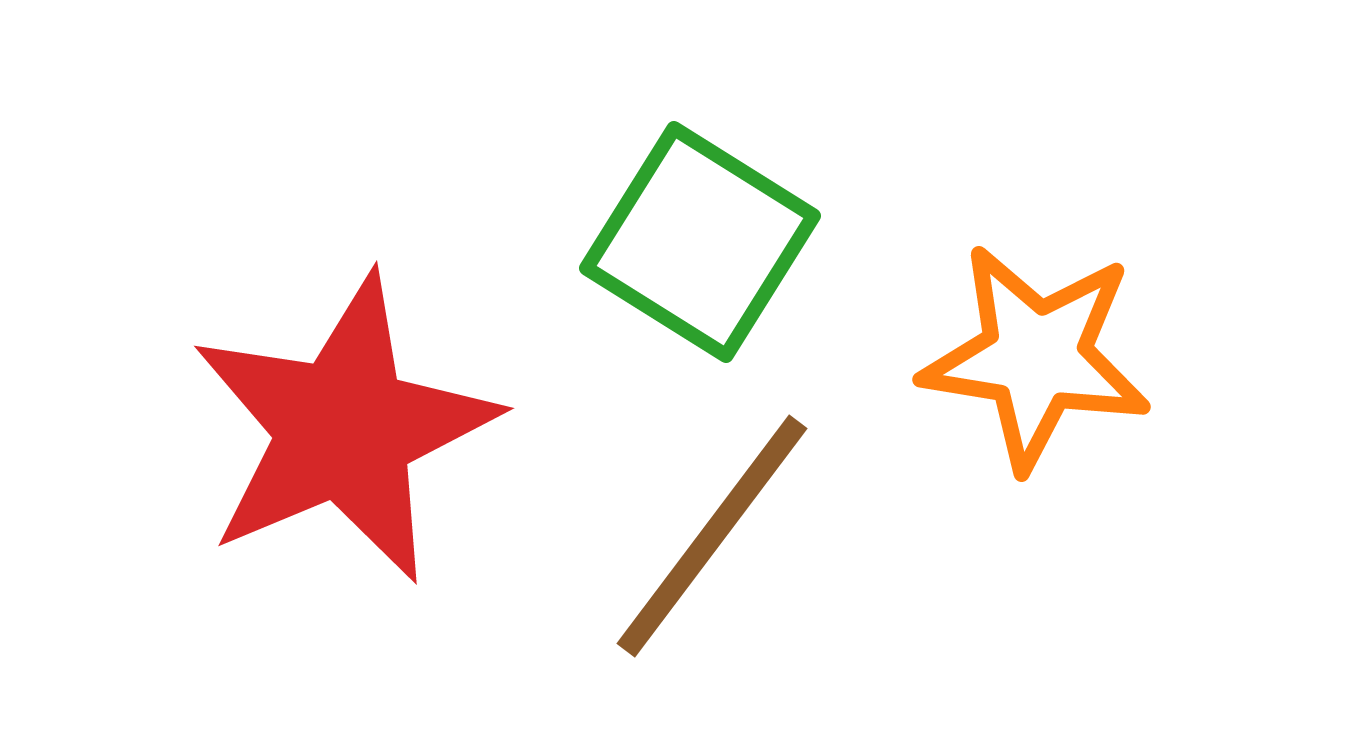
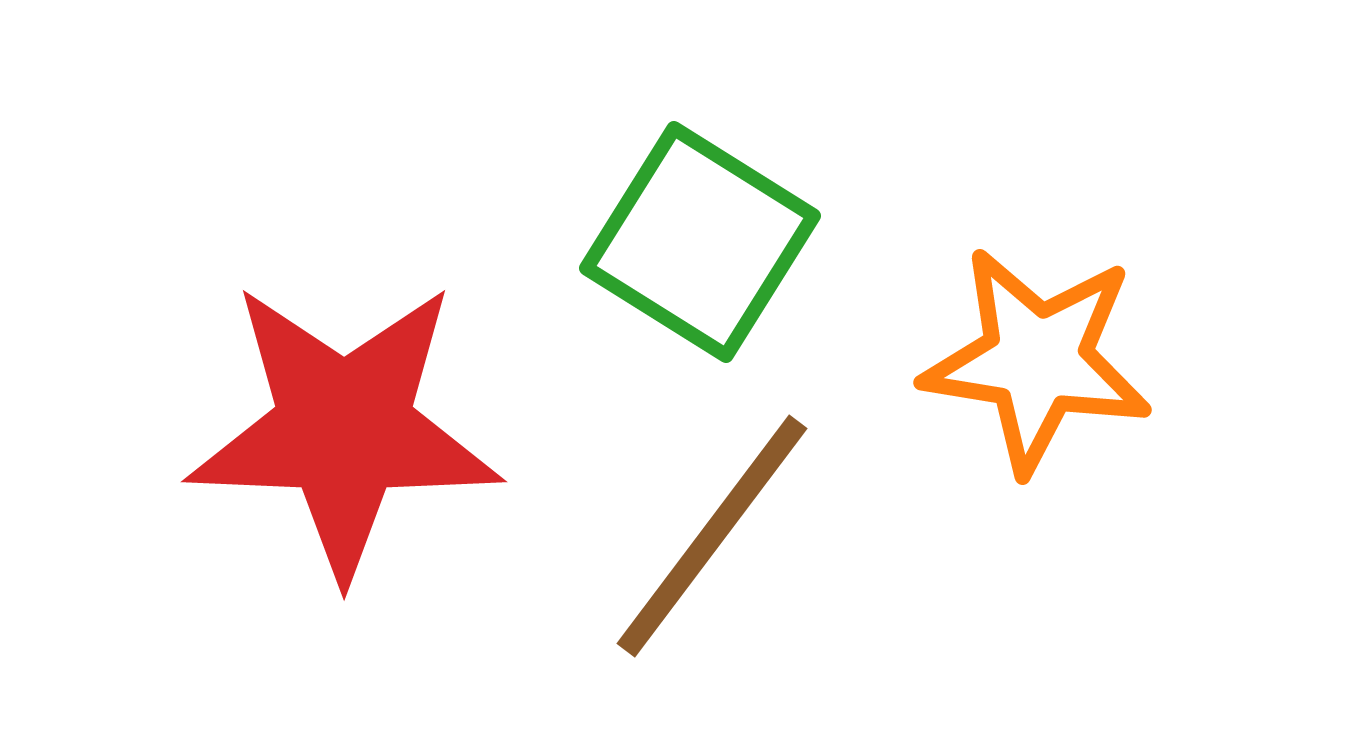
orange star: moved 1 px right, 3 px down
red star: rotated 25 degrees clockwise
